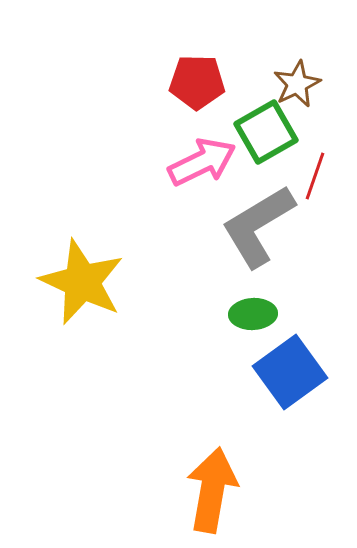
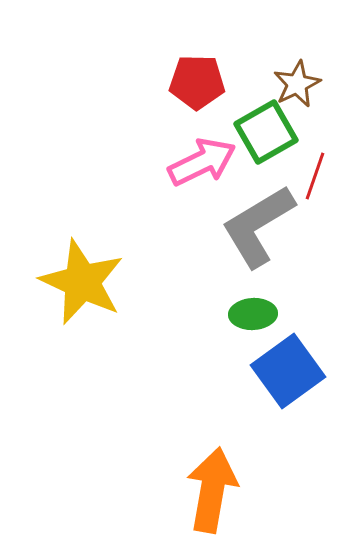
blue square: moved 2 px left, 1 px up
